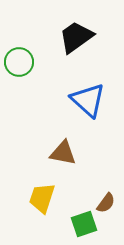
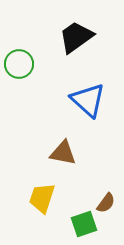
green circle: moved 2 px down
